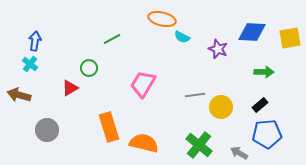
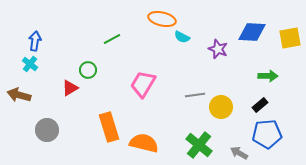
green circle: moved 1 px left, 2 px down
green arrow: moved 4 px right, 4 px down
